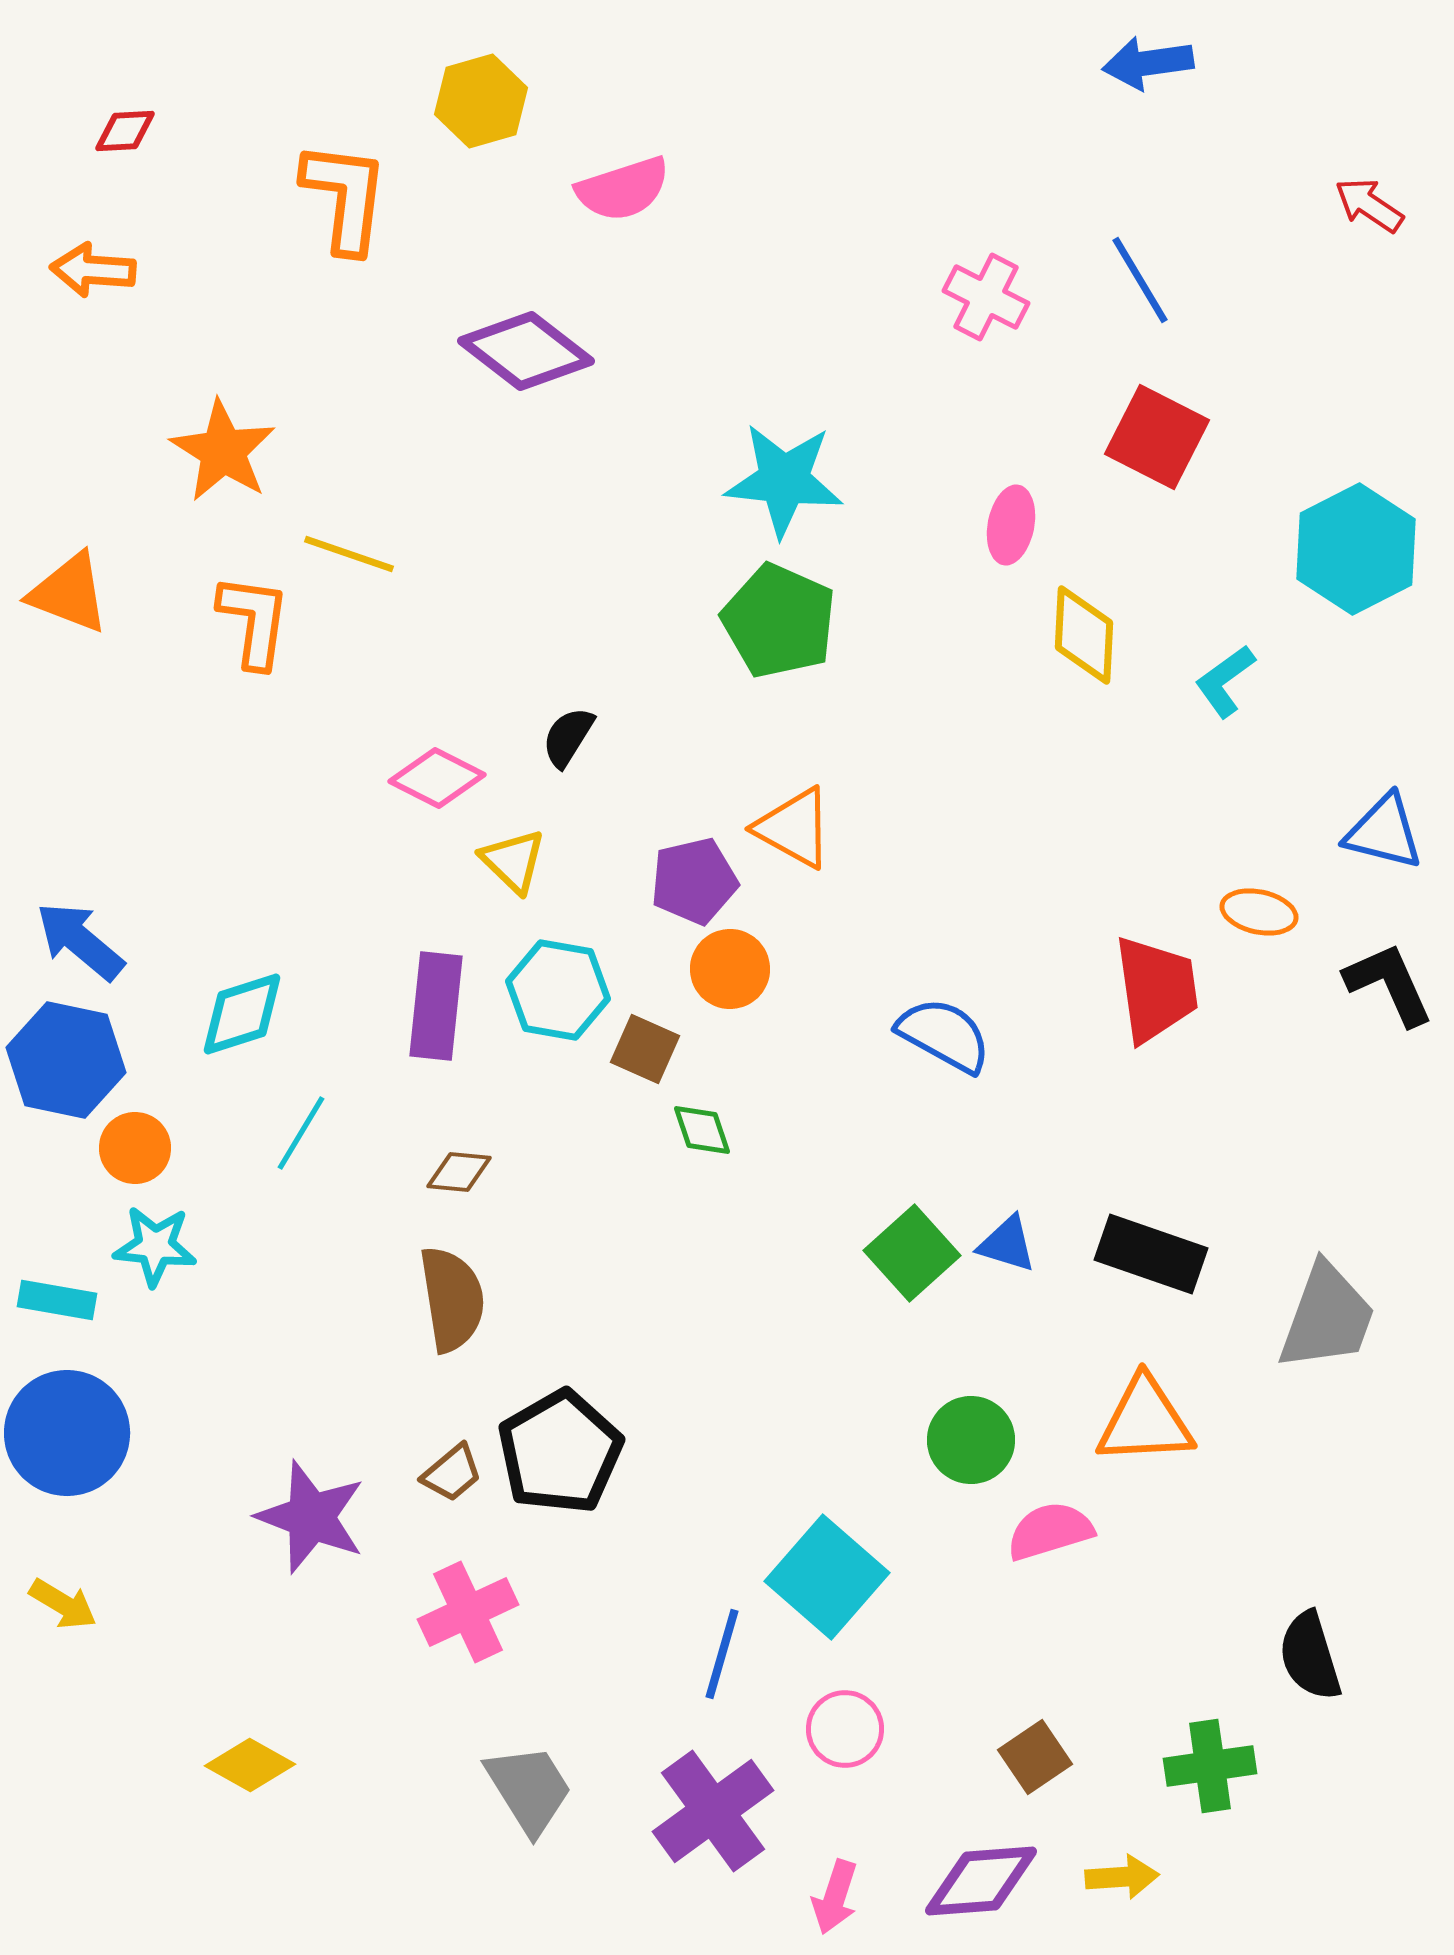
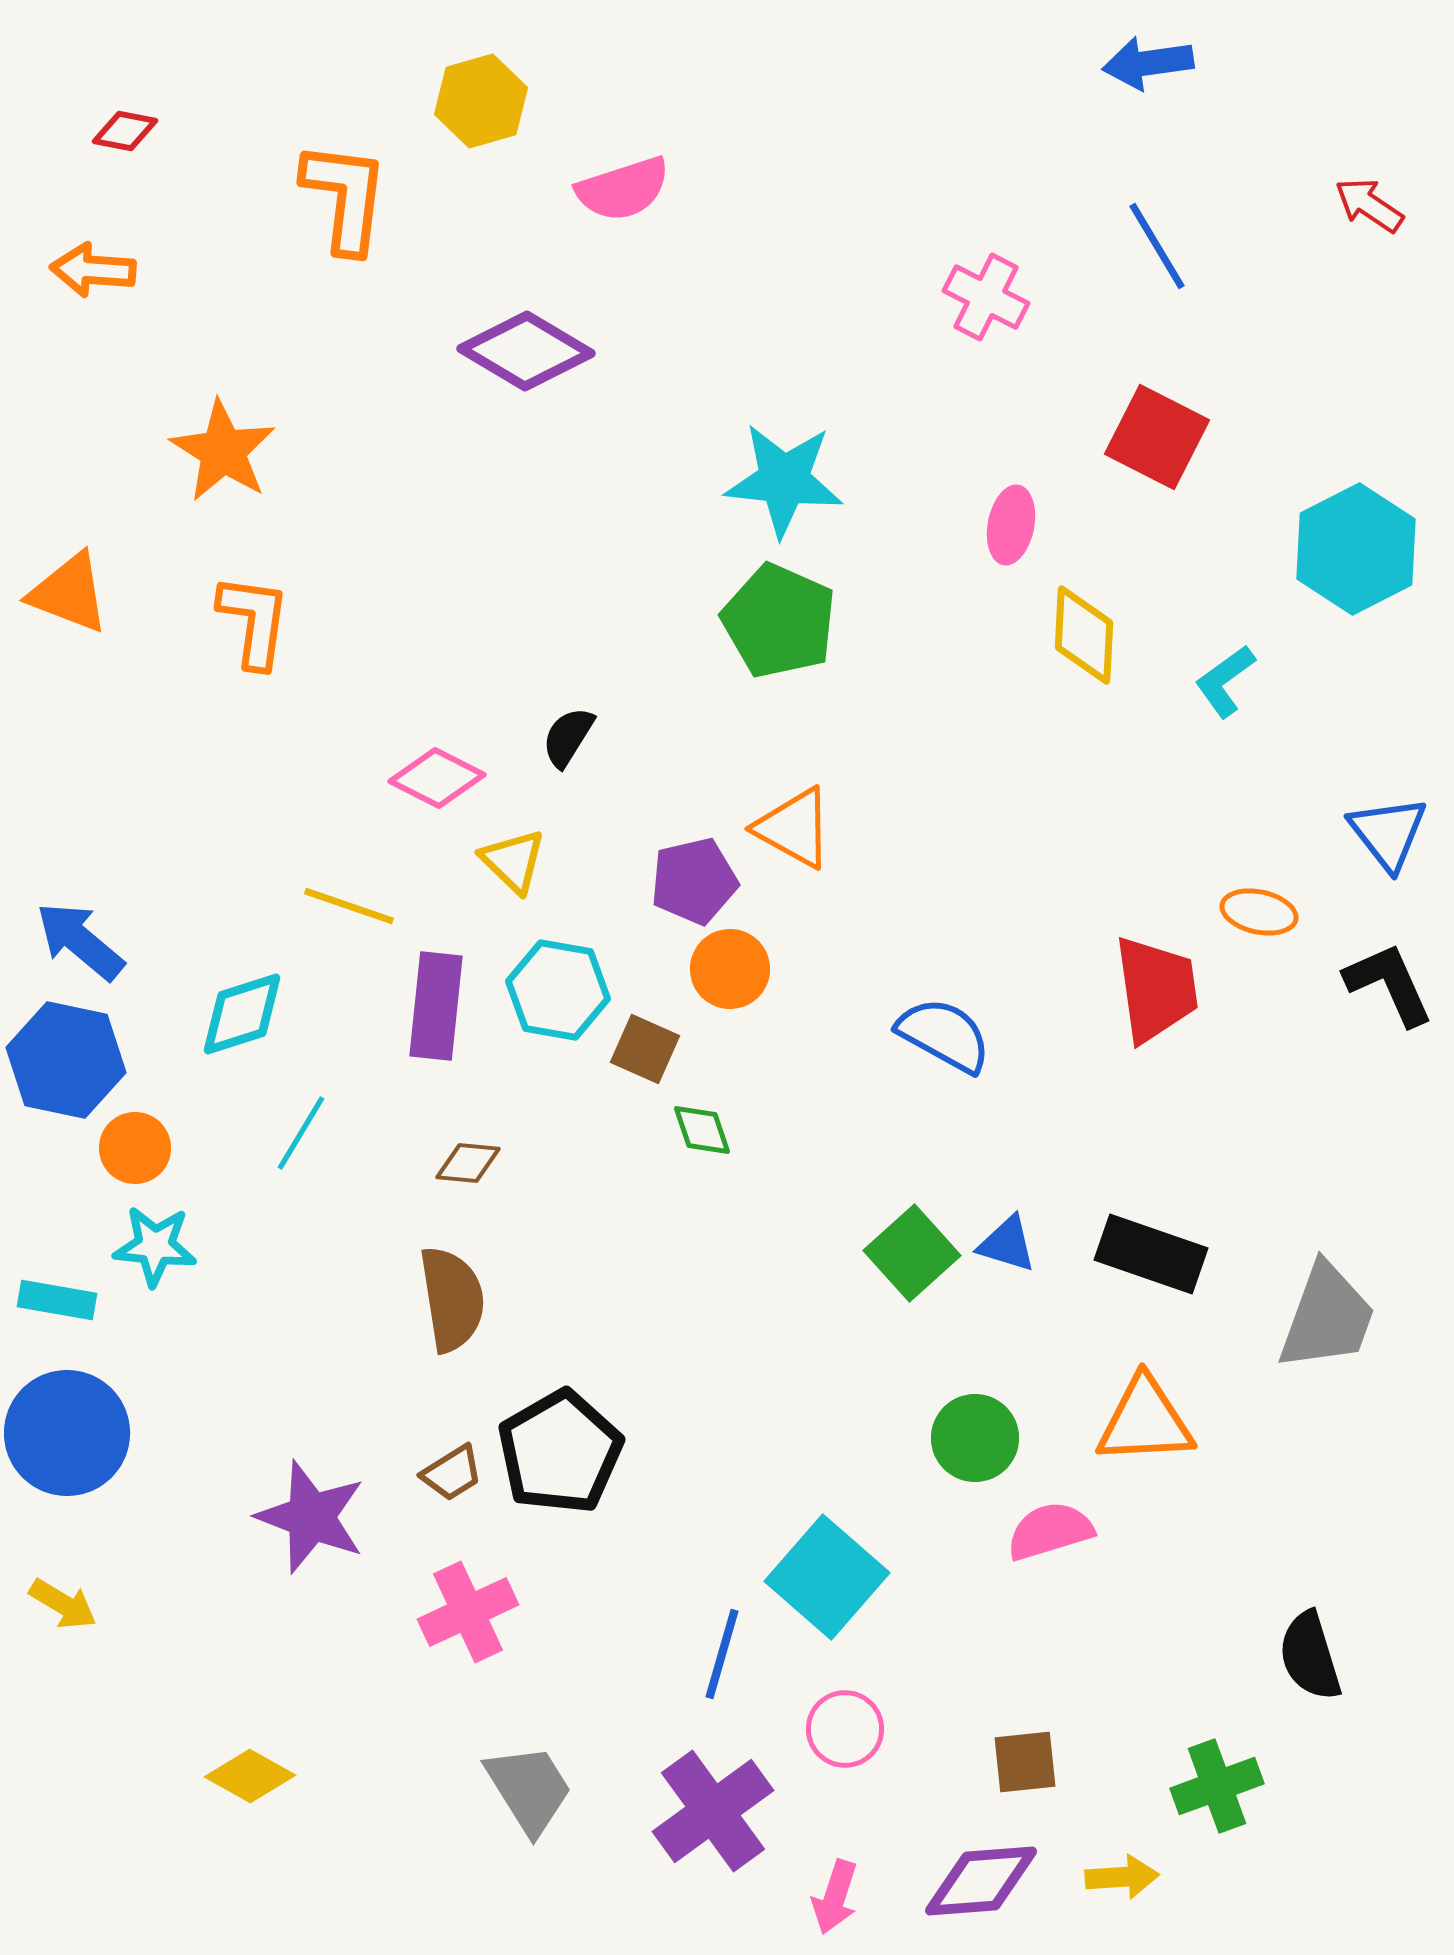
red diamond at (125, 131): rotated 14 degrees clockwise
blue line at (1140, 280): moved 17 px right, 34 px up
purple diamond at (526, 351): rotated 7 degrees counterclockwise
yellow line at (349, 554): moved 352 px down
blue triangle at (1384, 832): moved 4 px right, 1 px down; rotated 38 degrees clockwise
brown diamond at (459, 1172): moved 9 px right, 9 px up
green circle at (971, 1440): moved 4 px right, 2 px up
brown trapezoid at (452, 1473): rotated 8 degrees clockwise
brown square at (1035, 1757): moved 10 px left, 5 px down; rotated 28 degrees clockwise
yellow diamond at (250, 1765): moved 11 px down
green cross at (1210, 1766): moved 7 px right, 20 px down; rotated 12 degrees counterclockwise
